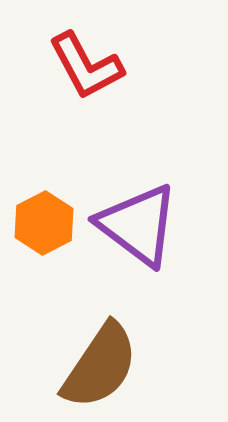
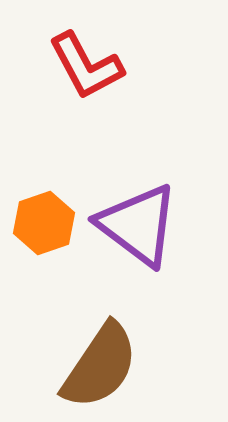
orange hexagon: rotated 8 degrees clockwise
